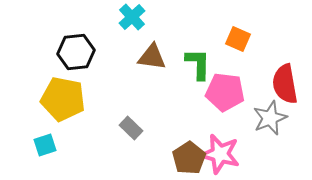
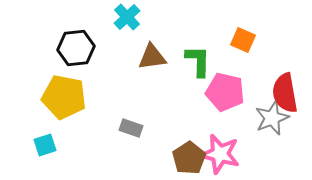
cyan cross: moved 5 px left
orange square: moved 5 px right, 1 px down
black hexagon: moved 4 px up
brown triangle: rotated 16 degrees counterclockwise
green L-shape: moved 3 px up
red semicircle: moved 9 px down
pink pentagon: rotated 6 degrees clockwise
yellow pentagon: moved 1 px right, 2 px up
gray star: moved 2 px right
gray rectangle: rotated 25 degrees counterclockwise
